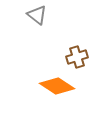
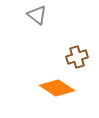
orange diamond: moved 2 px down
